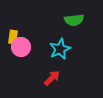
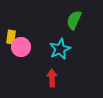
green semicircle: rotated 120 degrees clockwise
yellow rectangle: moved 2 px left
red arrow: rotated 48 degrees counterclockwise
